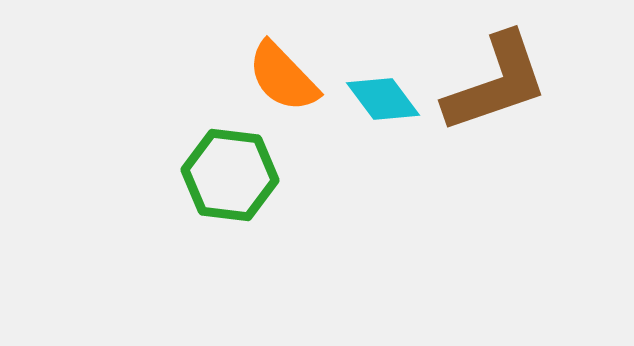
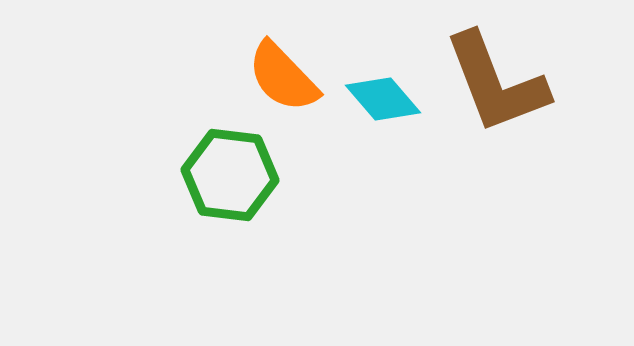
brown L-shape: rotated 88 degrees clockwise
cyan diamond: rotated 4 degrees counterclockwise
